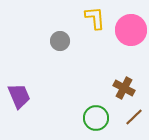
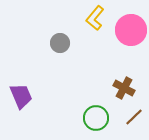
yellow L-shape: rotated 135 degrees counterclockwise
gray circle: moved 2 px down
purple trapezoid: moved 2 px right
